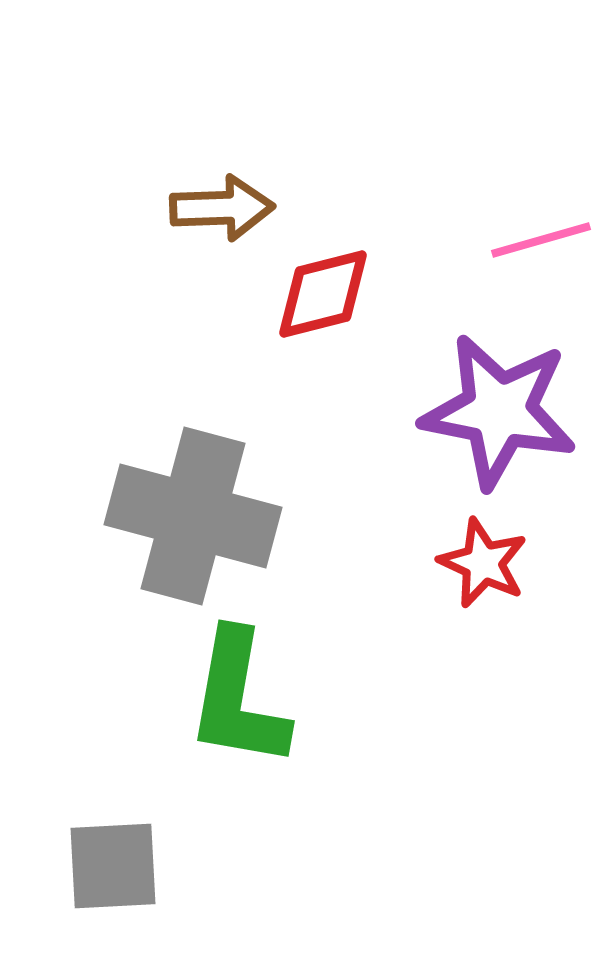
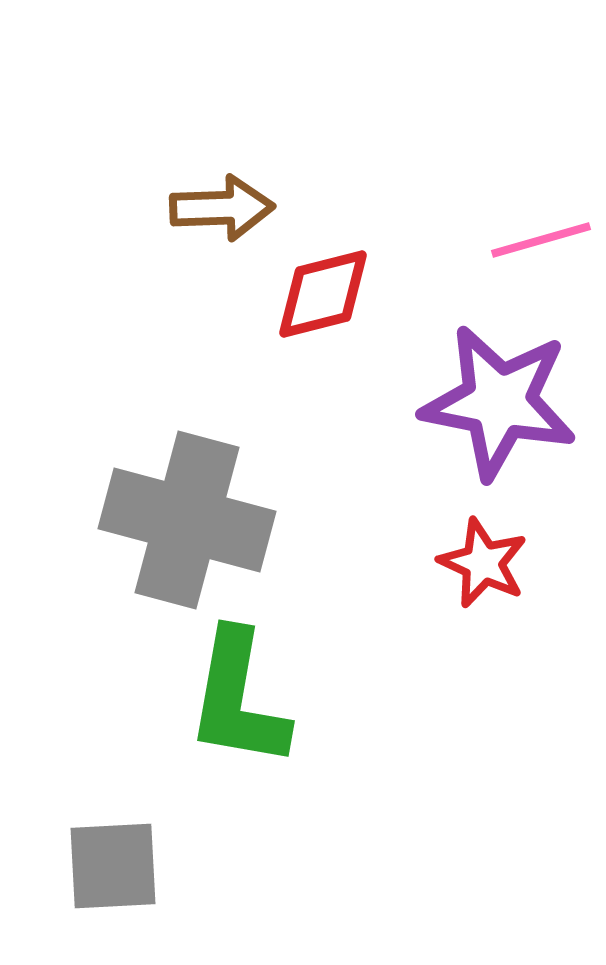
purple star: moved 9 px up
gray cross: moved 6 px left, 4 px down
